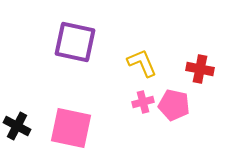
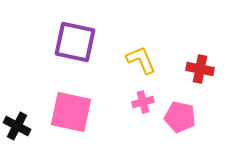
yellow L-shape: moved 1 px left, 3 px up
pink pentagon: moved 6 px right, 12 px down
pink square: moved 16 px up
